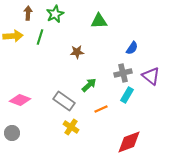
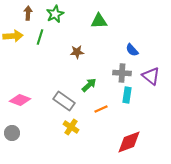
blue semicircle: moved 2 px down; rotated 104 degrees clockwise
gray cross: moved 1 px left; rotated 18 degrees clockwise
cyan rectangle: rotated 21 degrees counterclockwise
